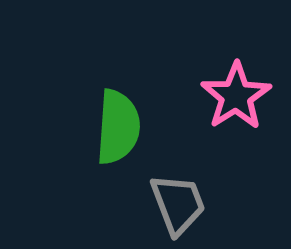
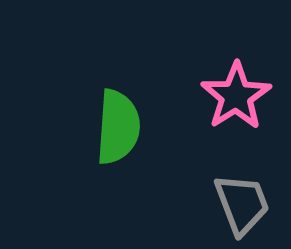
gray trapezoid: moved 64 px right
